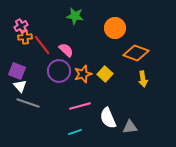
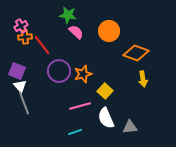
green star: moved 7 px left, 1 px up
orange circle: moved 6 px left, 3 px down
pink semicircle: moved 10 px right, 18 px up
yellow square: moved 17 px down
gray line: moved 4 px left; rotated 50 degrees clockwise
white semicircle: moved 2 px left
